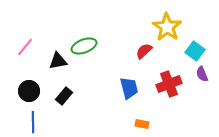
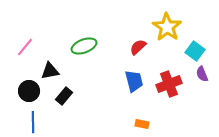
red semicircle: moved 6 px left, 4 px up
black triangle: moved 8 px left, 10 px down
blue trapezoid: moved 5 px right, 7 px up
